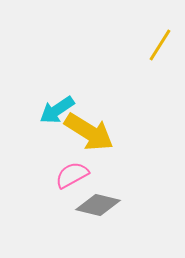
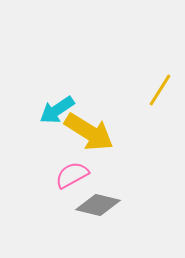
yellow line: moved 45 px down
